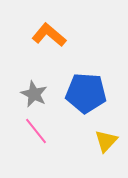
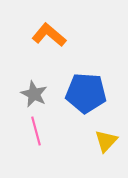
pink line: rotated 24 degrees clockwise
